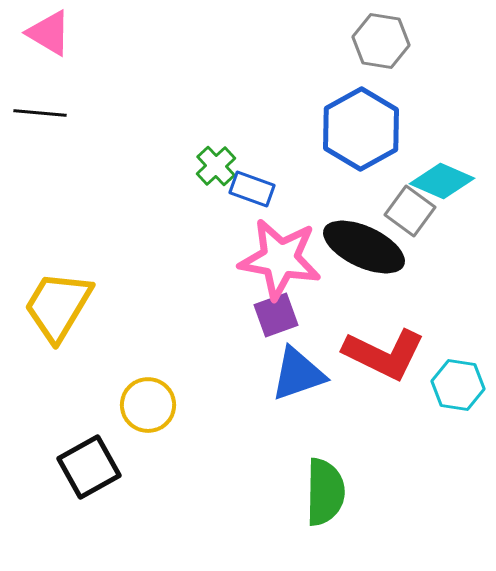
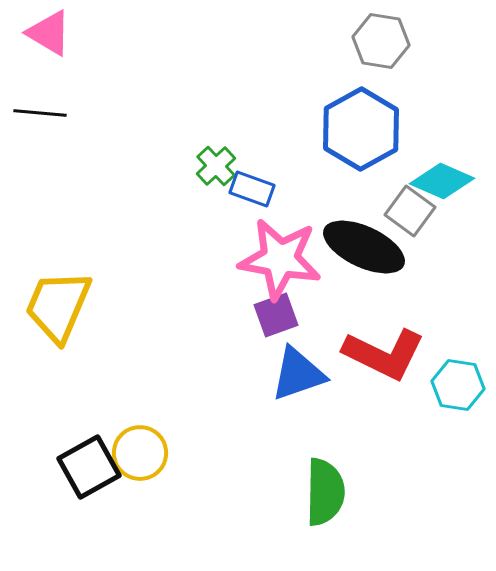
yellow trapezoid: rotated 8 degrees counterclockwise
yellow circle: moved 8 px left, 48 px down
